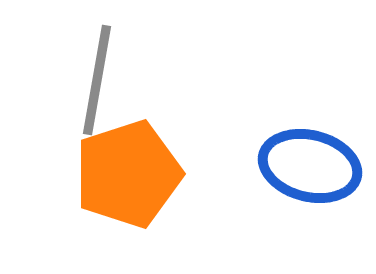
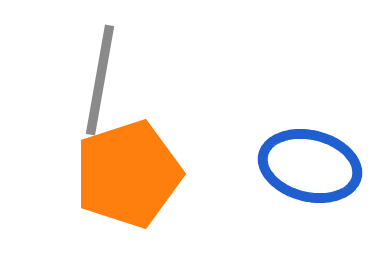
gray line: moved 3 px right
